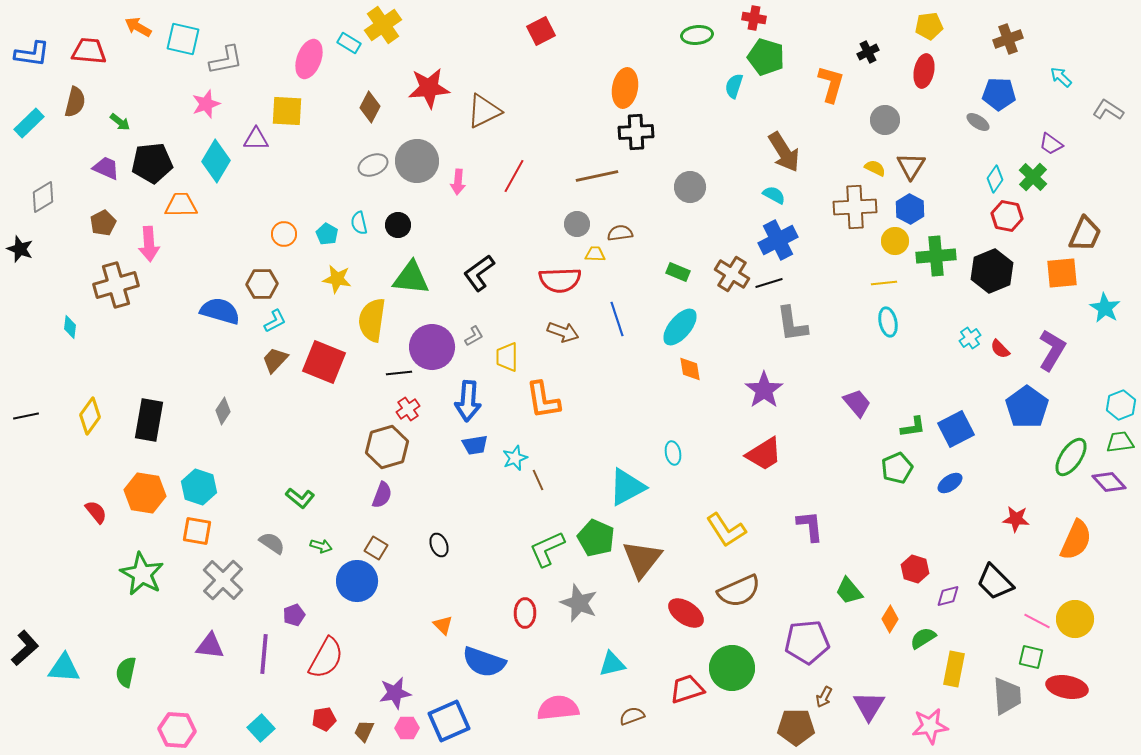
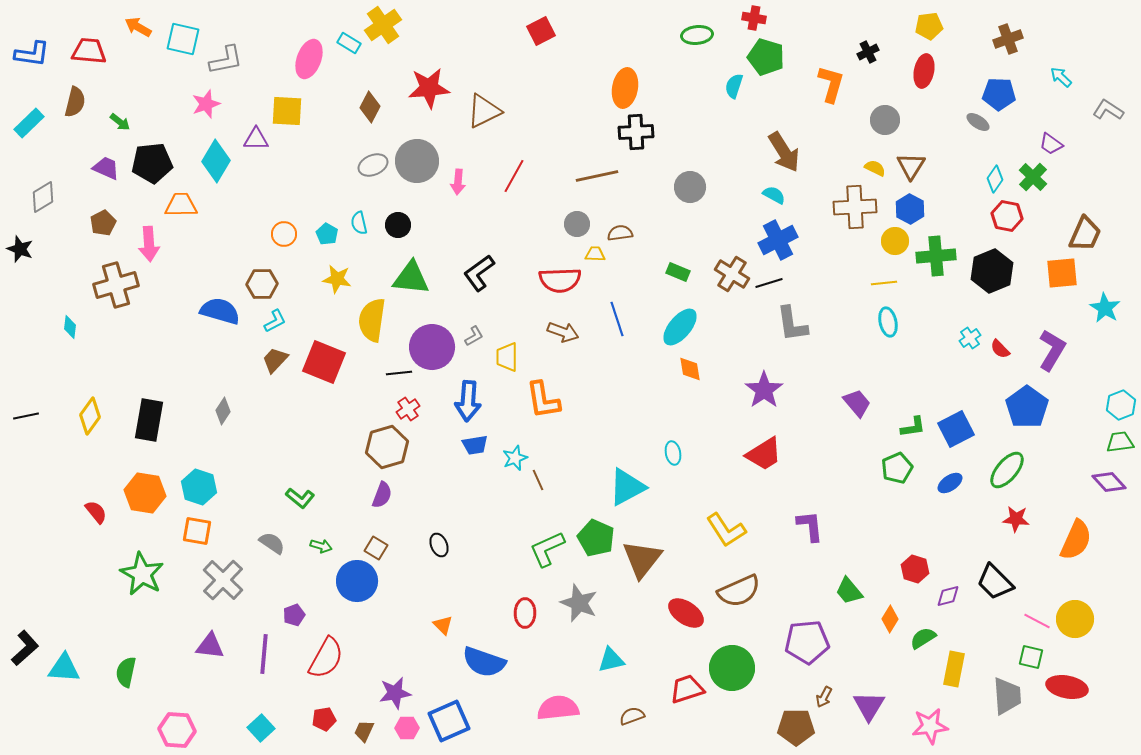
green ellipse at (1071, 457): moved 64 px left, 13 px down; rotated 6 degrees clockwise
cyan triangle at (612, 664): moved 1 px left, 4 px up
